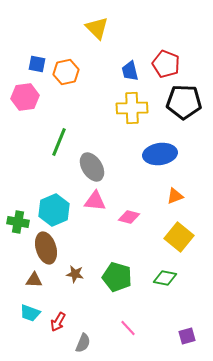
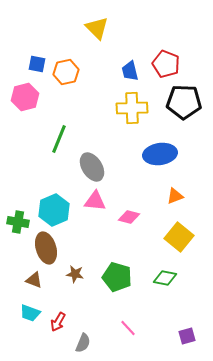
pink hexagon: rotated 8 degrees counterclockwise
green line: moved 3 px up
brown triangle: rotated 18 degrees clockwise
